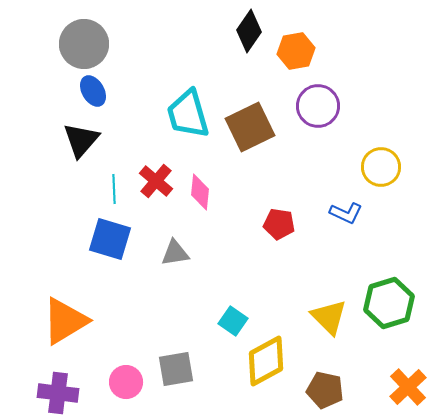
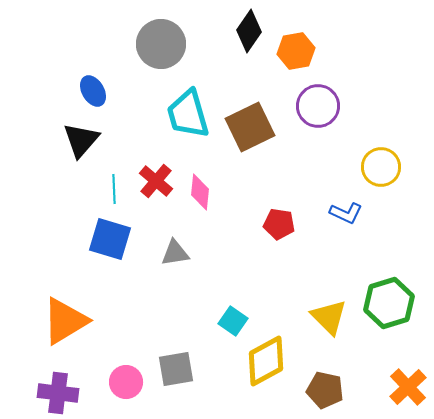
gray circle: moved 77 px right
